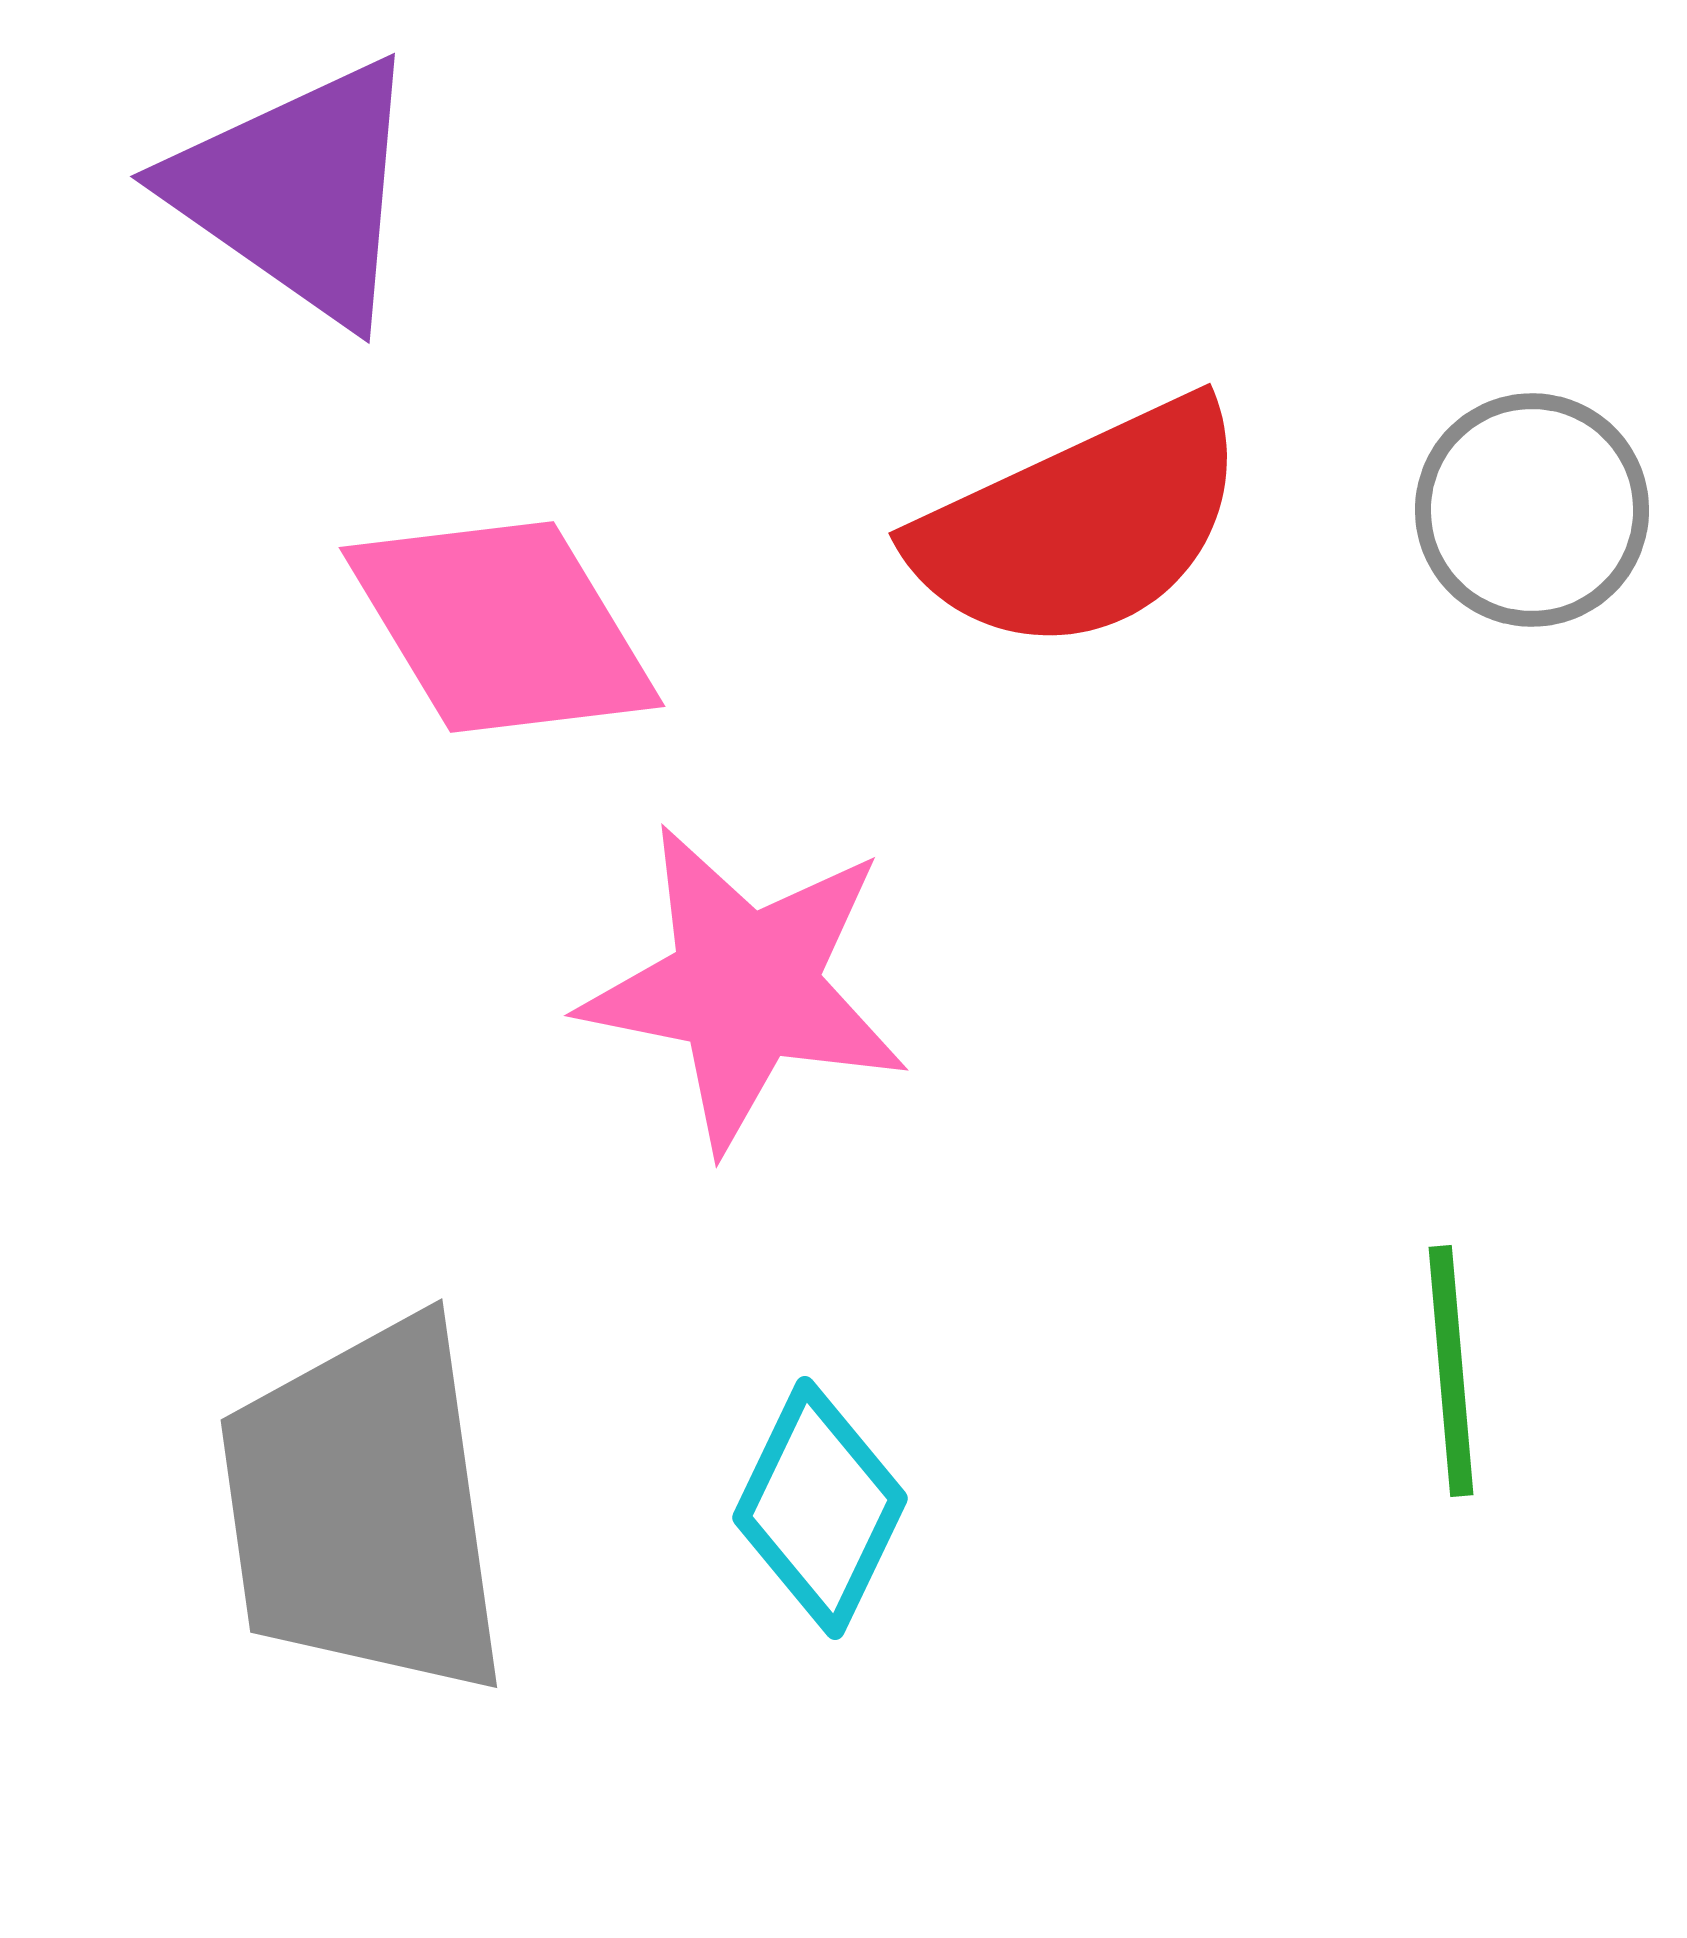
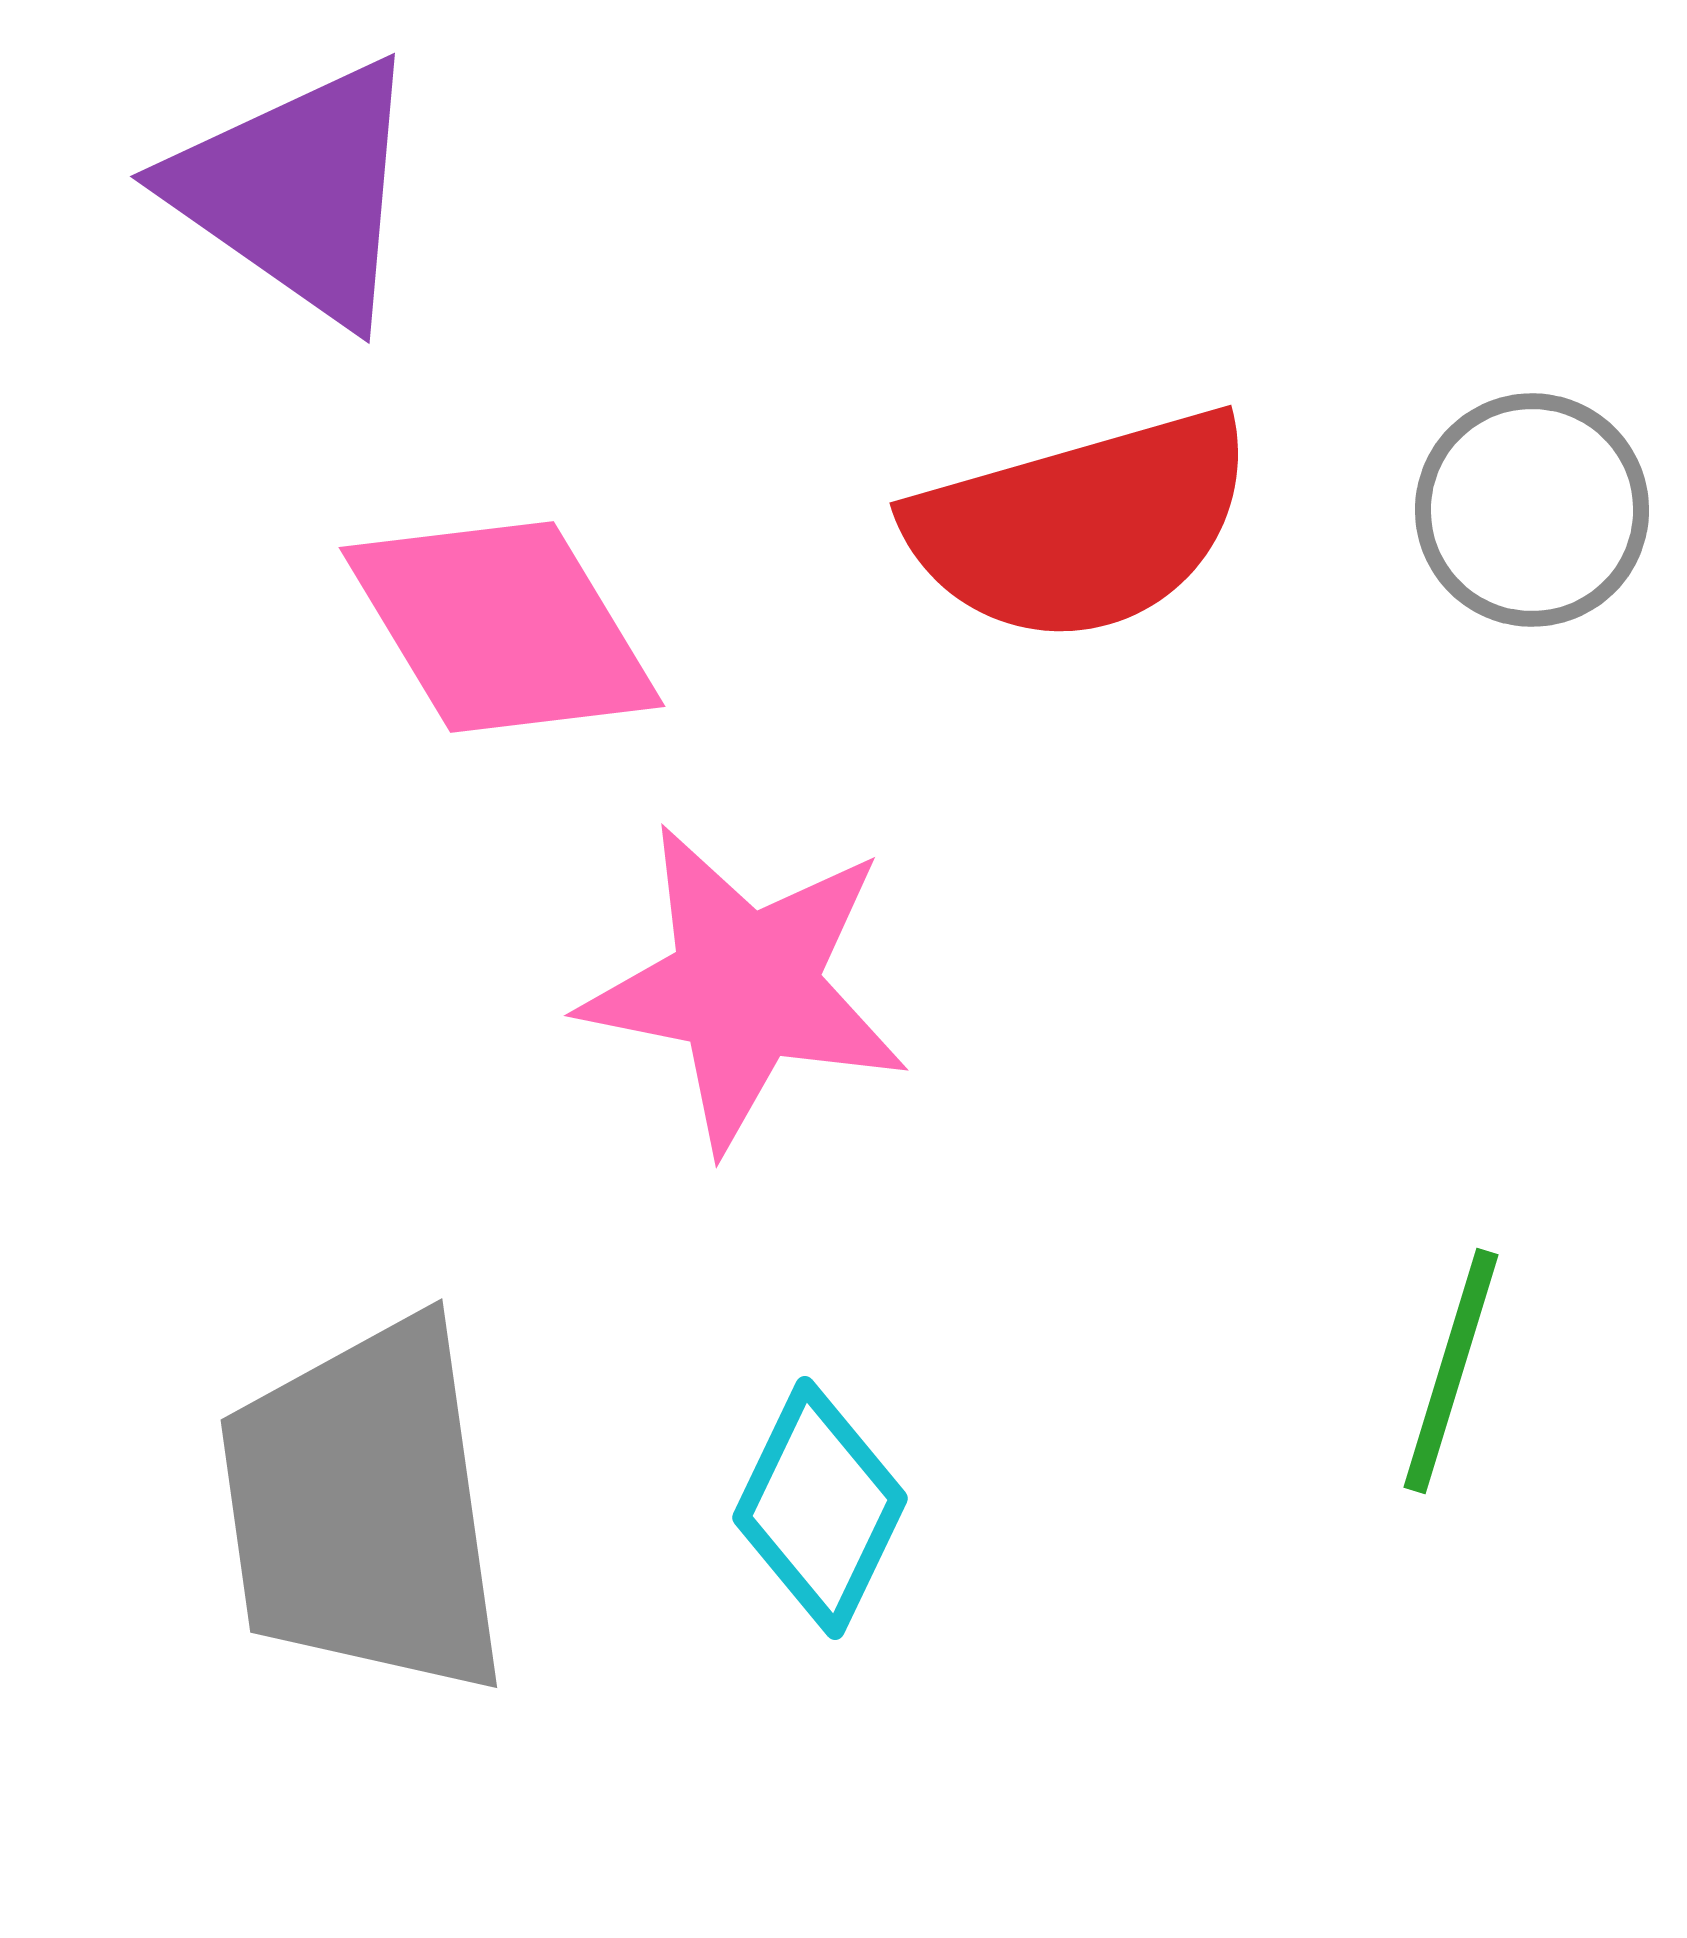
red semicircle: rotated 9 degrees clockwise
green line: rotated 22 degrees clockwise
